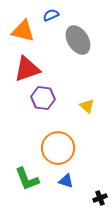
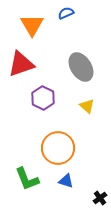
blue semicircle: moved 15 px right, 2 px up
orange triangle: moved 9 px right, 6 px up; rotated 45 degrees clockwise
gray ellipse: moved 3 px right, 27 px down
red triangle: moved 6 px left, 5 px up
purple hexagon: rotated 20 degrees clockwise
black cross: rotated 16 degrees counterclockwise
